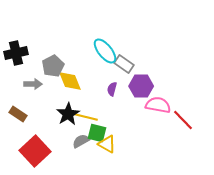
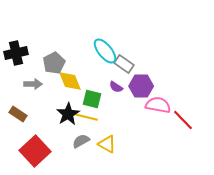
gray pentagon: moved 1 px right, 3 px up
purple semicircle: moved 4 px right, 2 px up; rotated 72 degrees counterclockwise
green square: moved 5 px left, 34 px up
